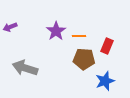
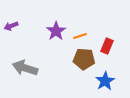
purple arrow: moved 1 px right, 1 px up
orange line: moved 1 px right; rotated 16 degrees counterclockwise
blue star: rotated 12 degrees counterclockwise
